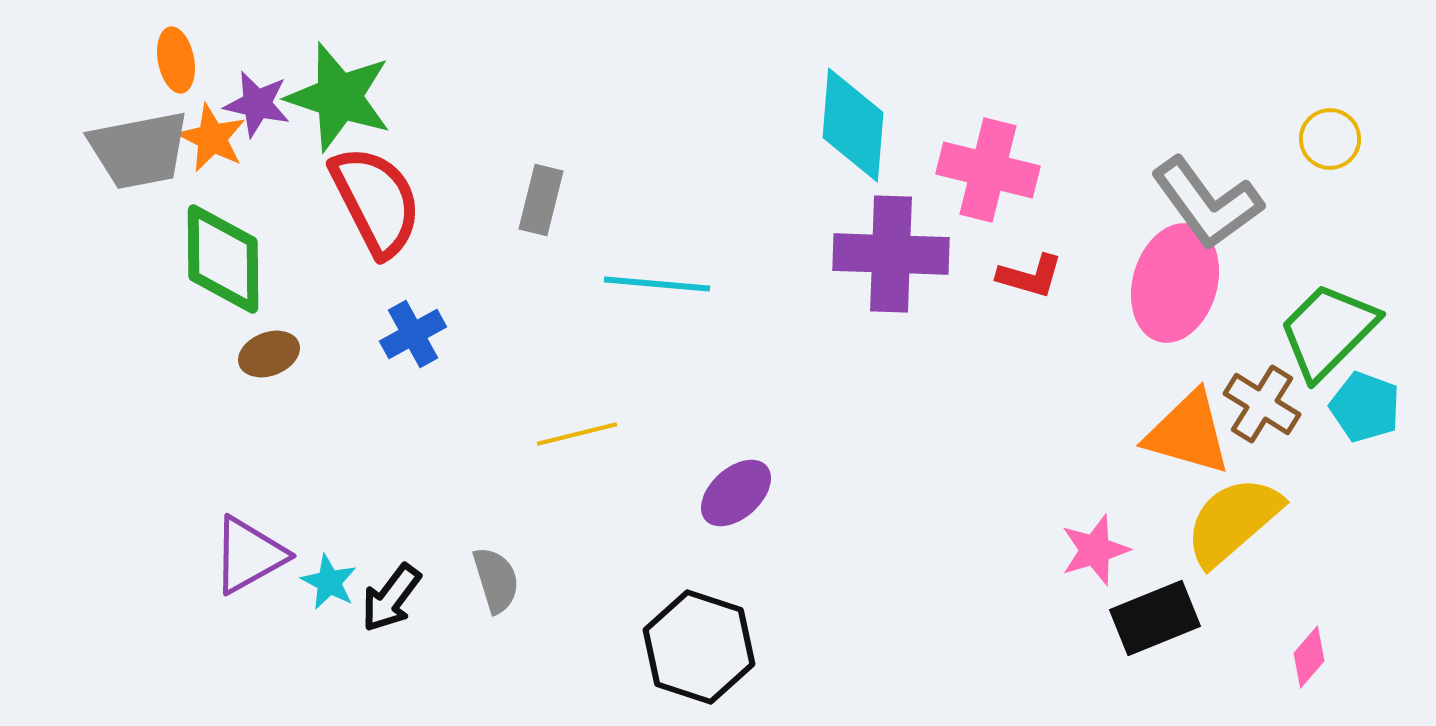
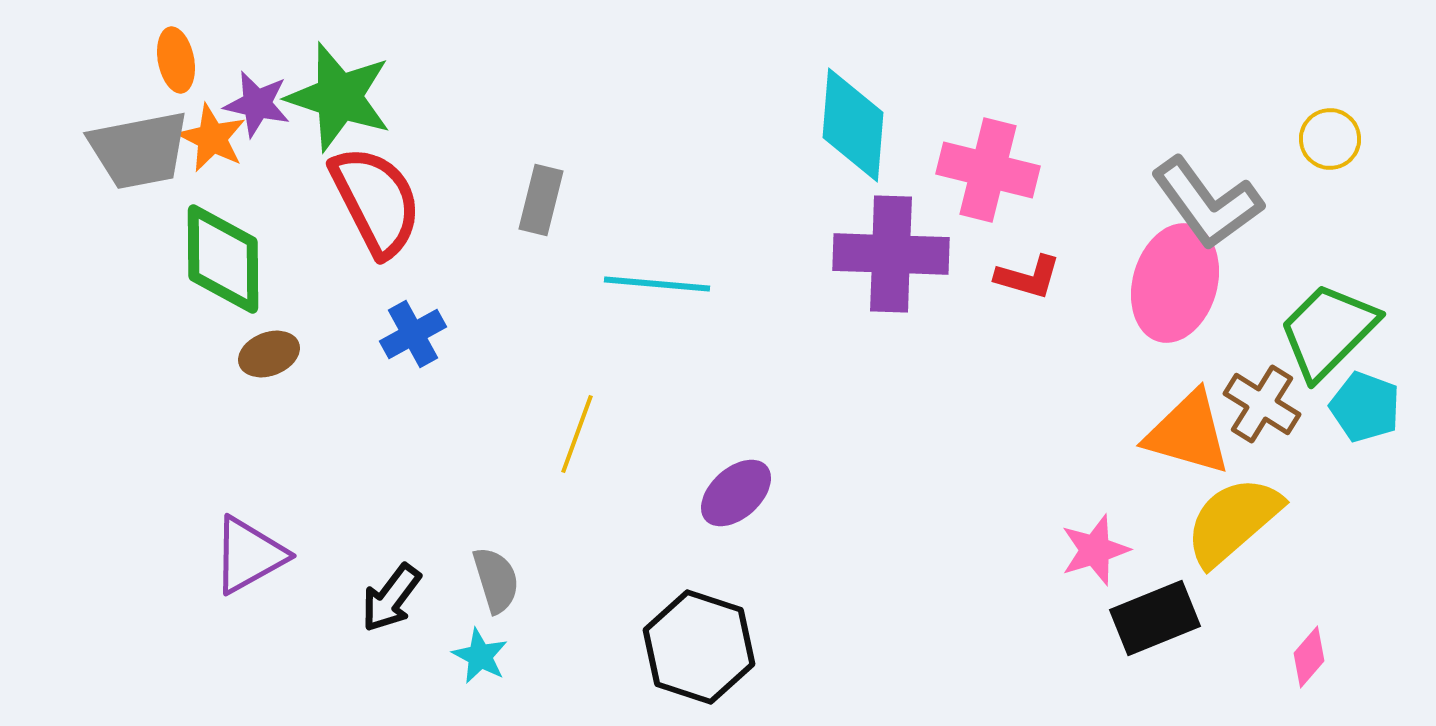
red L-shape: moved 2 px left, 1 px down
yellow line: rotated 56 degrees counterclockwise
cyan star: moved 151 px right, 74 px down
